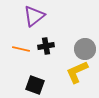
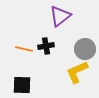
purple triangle: moved 26 px right
orange line: moved 3 px right
black square: moved 13 px left; rotated 18 degrees counterclockwise
